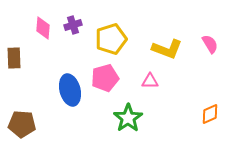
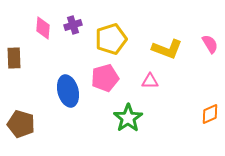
blue ellipse: moved 2 px left, 1 px down
brown pentagon: moved 1 px left; rotated 12 degrees clockwise
